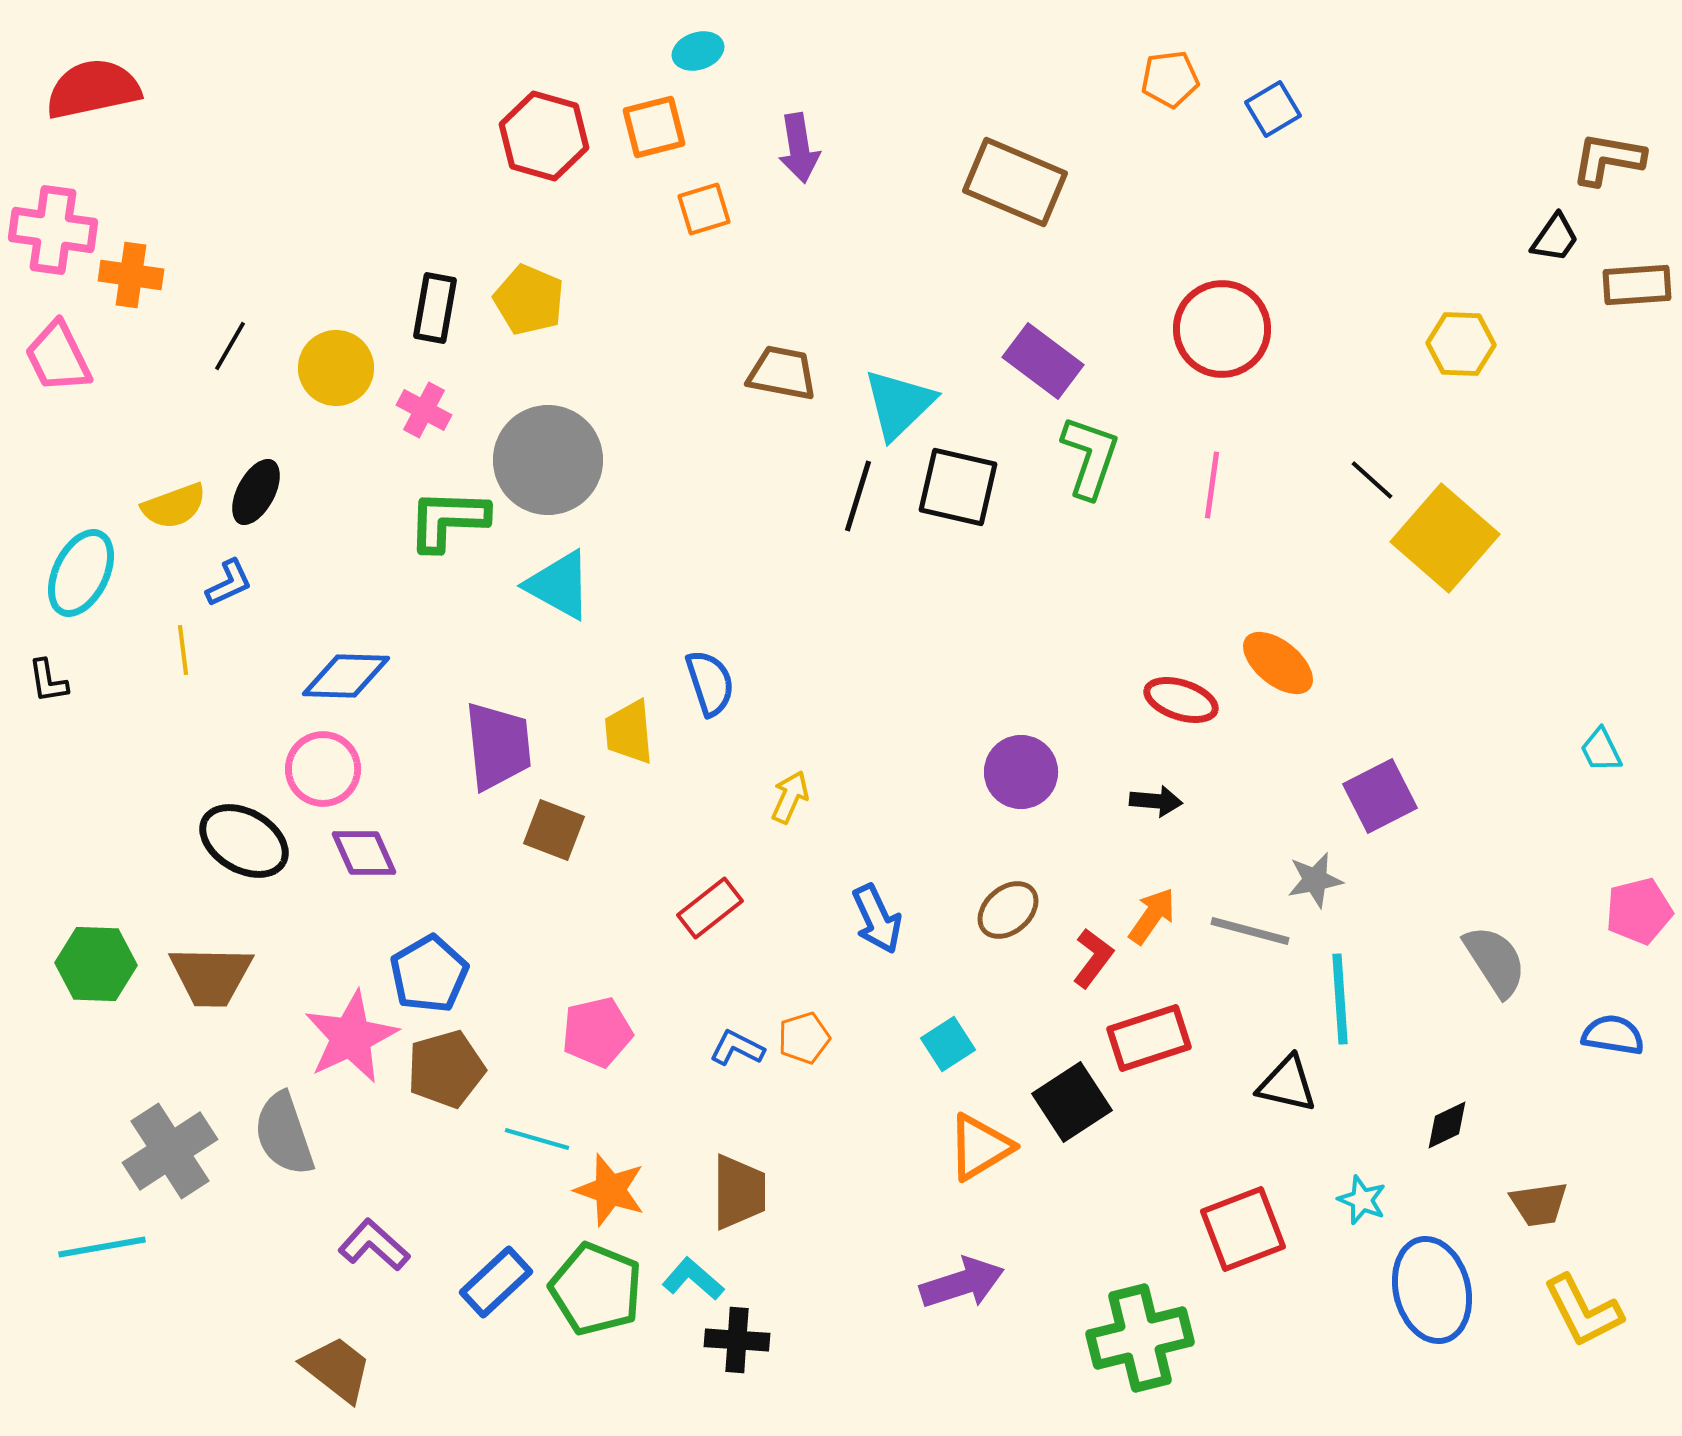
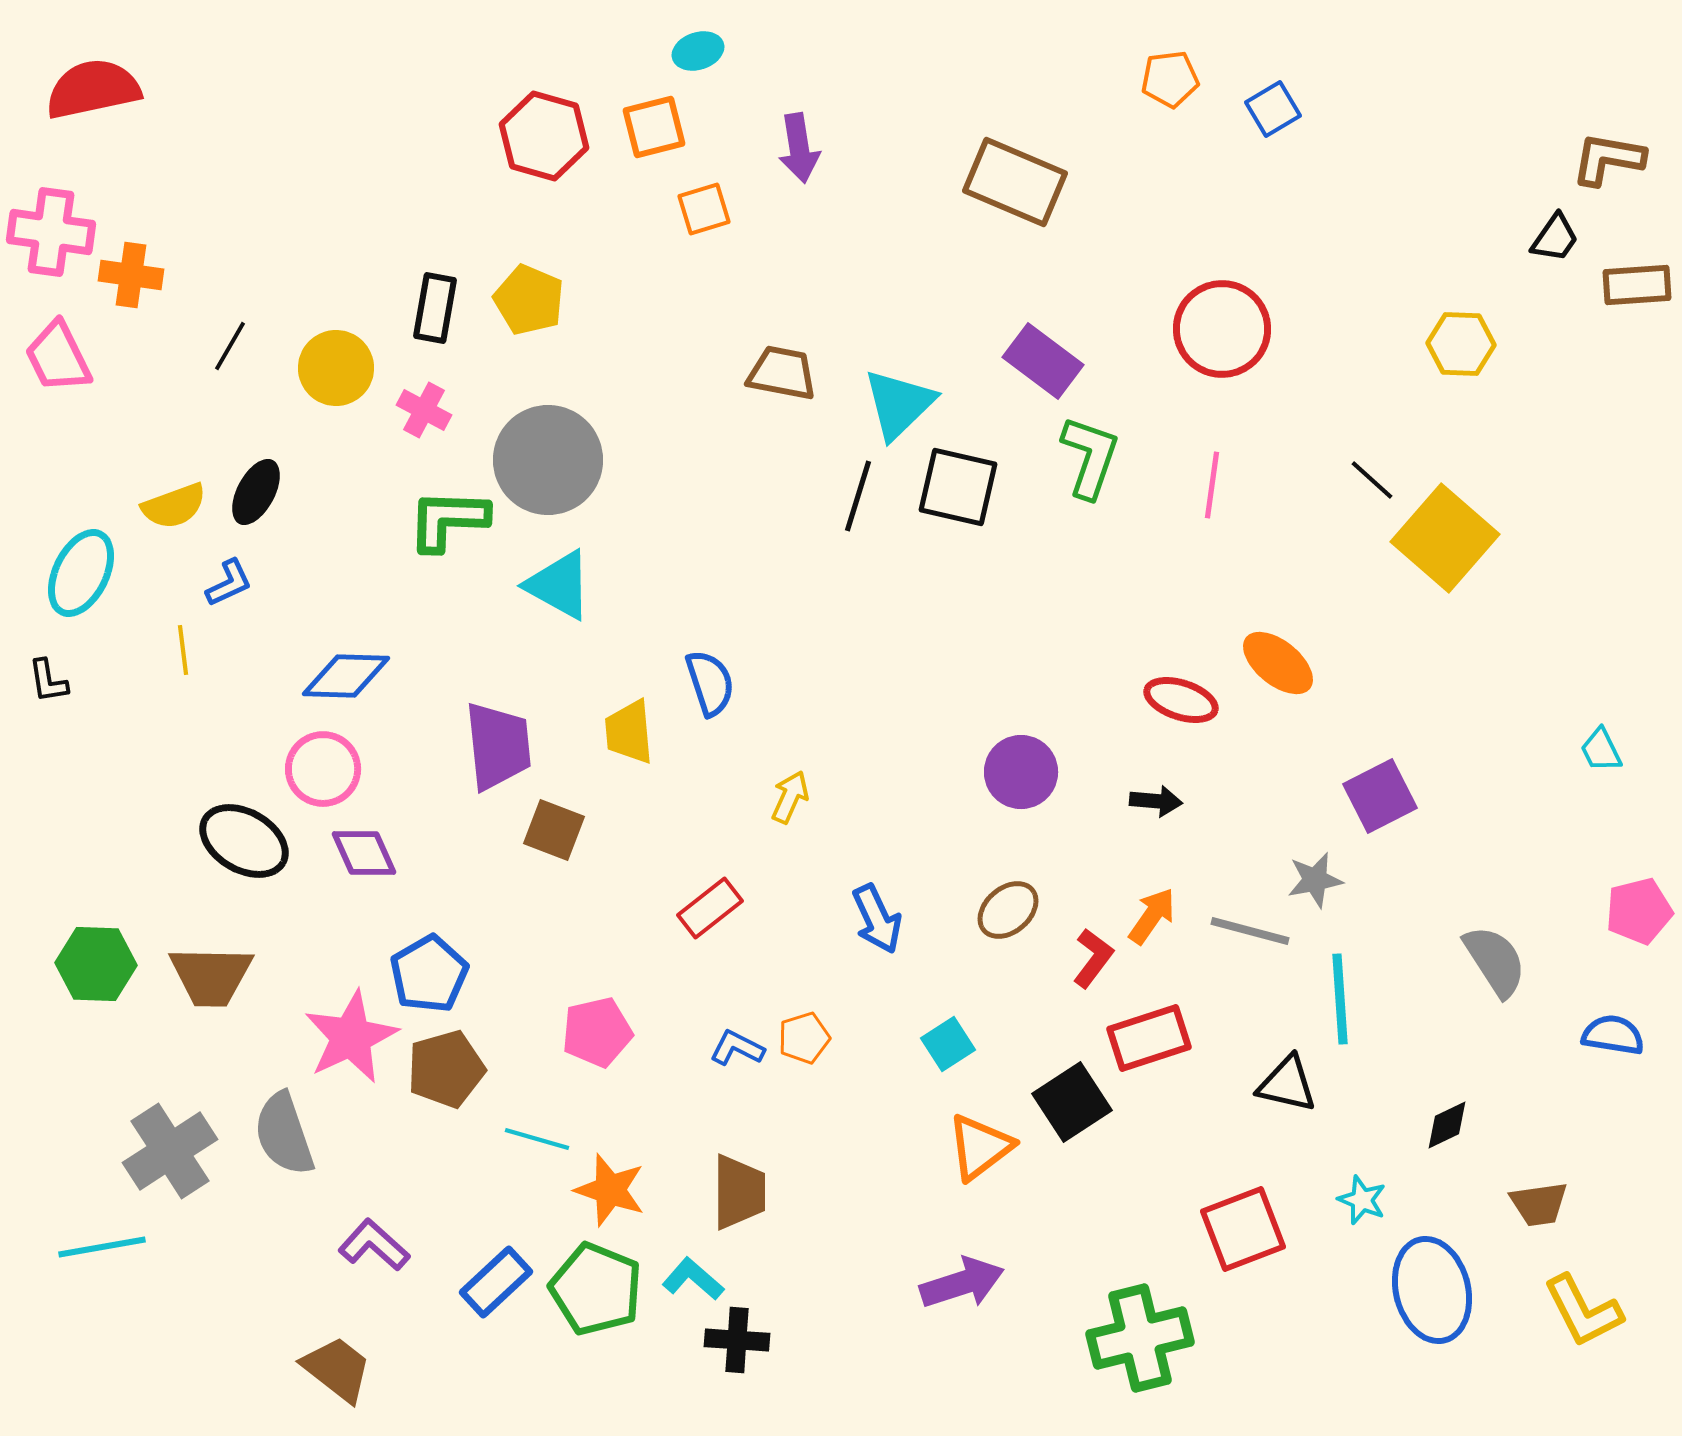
pink cross at (53, 230): moved 2 px left, 2 px down
orange triangle at (980, 1147): rotated 6 degrees counterclockwise
